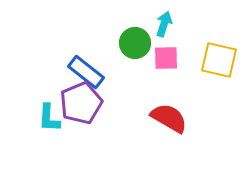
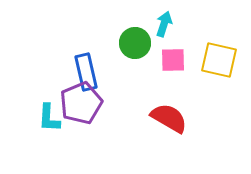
pink square: moved 7 px right, 2 px down
blue rectangle: rotated 39 degrees clockwise
